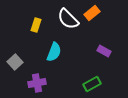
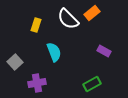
cyan semicircle: rotated 42 degrees counterclockwise
